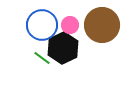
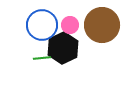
green line: rotated 42 degrees counterclockwise
